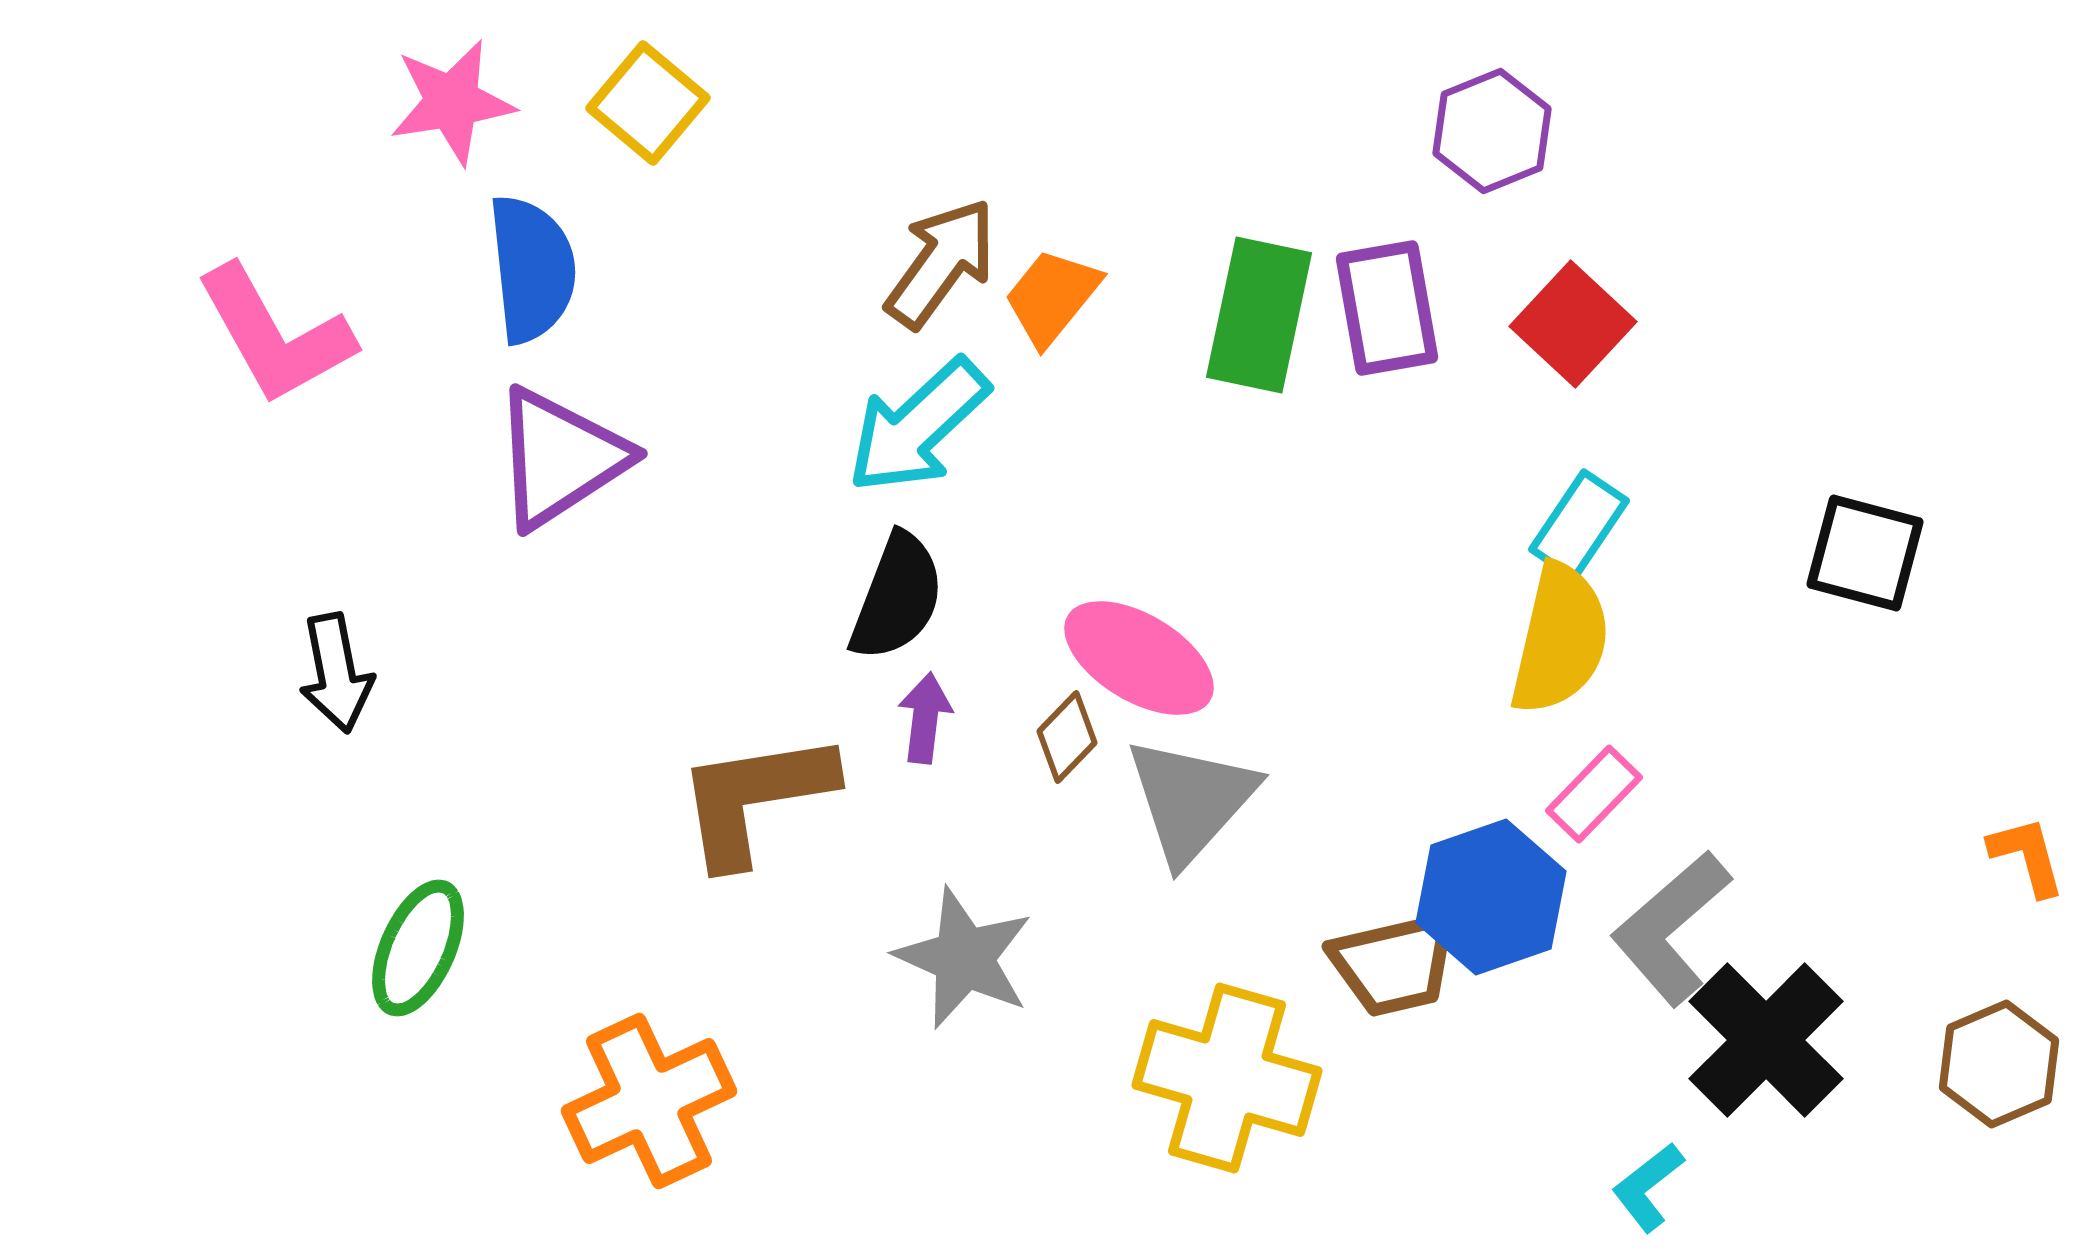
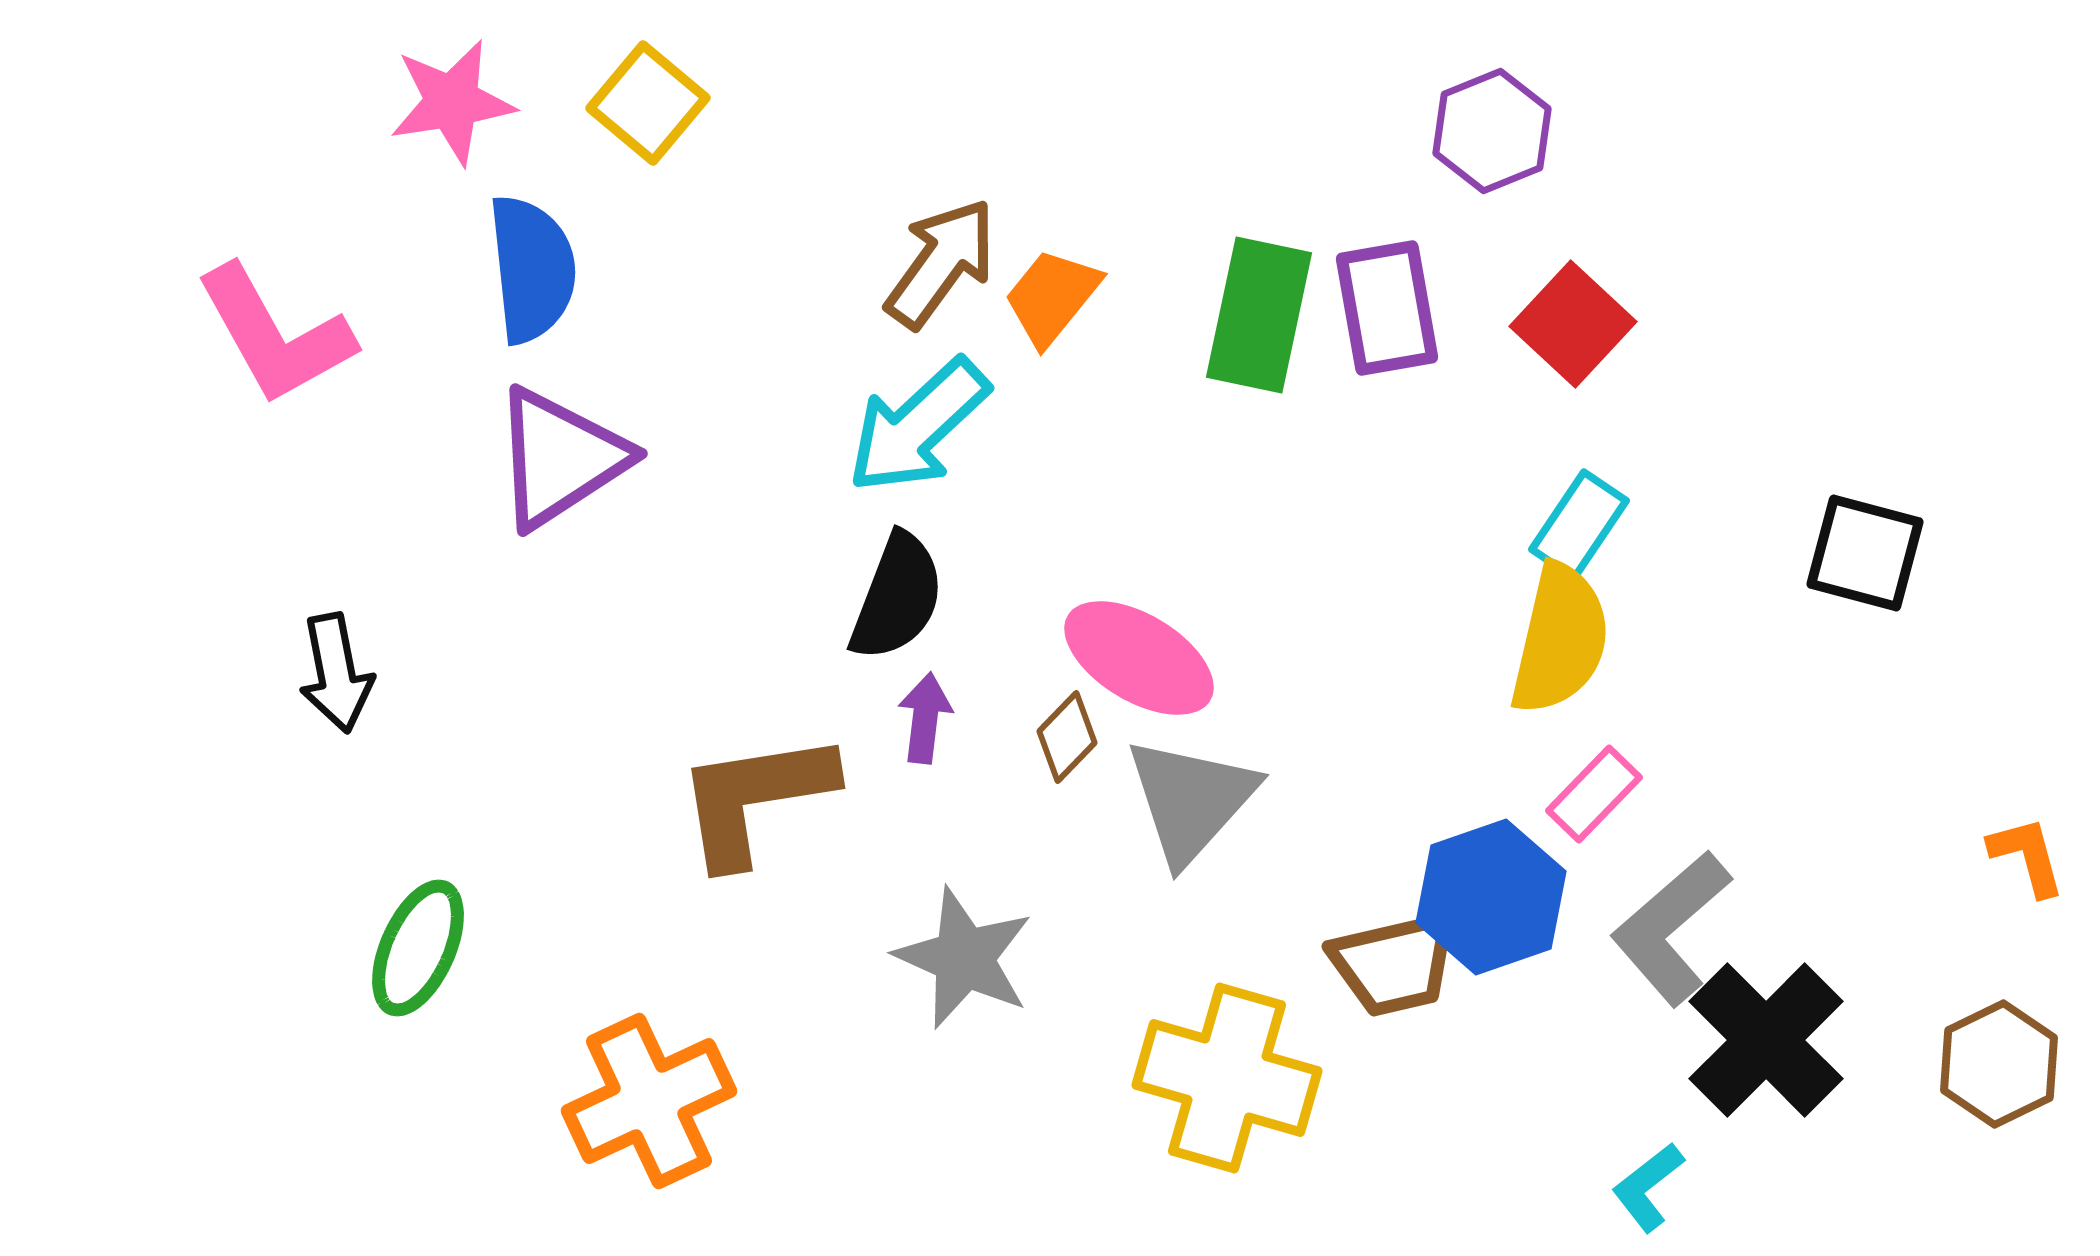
brown hexagon: rotated 3 degrees counterclockwise
